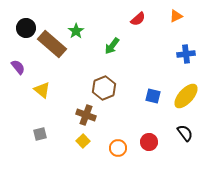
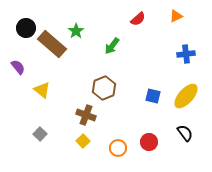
gray square: rotated 32 degrees counterclockwise
